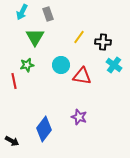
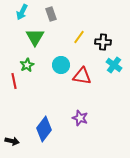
gray rectangle: moved 3 px right
green star: rotated 16 degrees counterclockwise
purple star: moved 1 px right, 1 px down
black arrow: rotated 16 degrees counterclockwise
